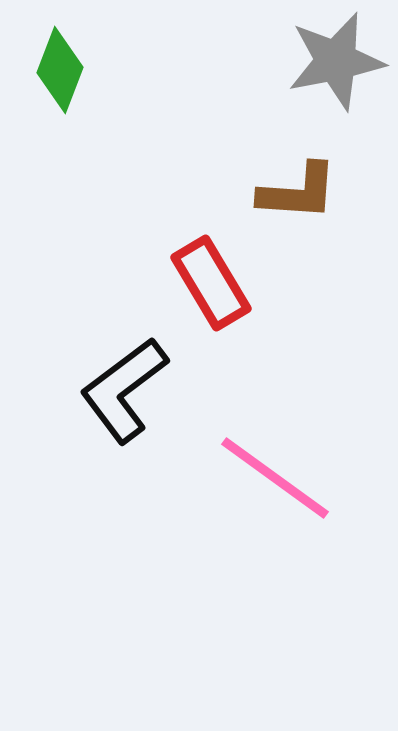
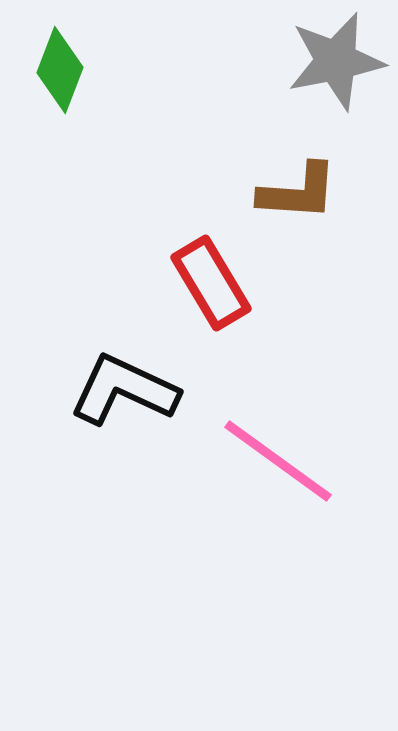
black L-shape: rotated 62 degrees clockwise
pink line: moved 3 px right, 17 px up
